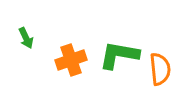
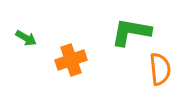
green arrow: rotated 35 degrees counterclockwise
green L-shape: moved 12 px right, 23 px up
